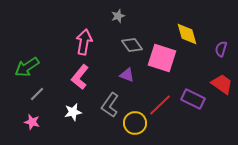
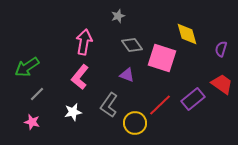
purple rectangle: rotated 65 degrees counterclockwise
gray L-shape: moved 1 px left
